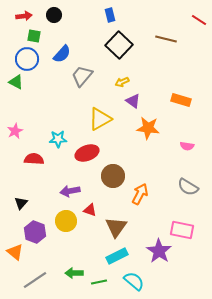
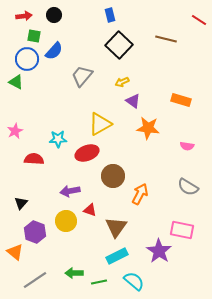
blue semicircle: moved 8 px left, 3 px up
yellow triangle: moved 5 px down
